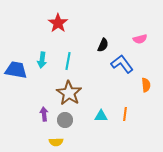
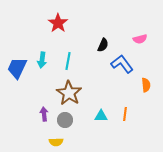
blue trapezoid: moved 1 px right, 2 px up; rotated 75 degrees counterclockwise
